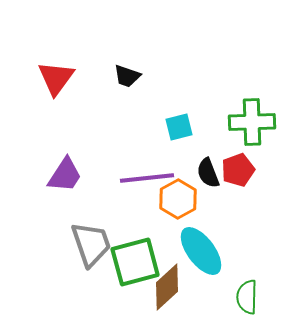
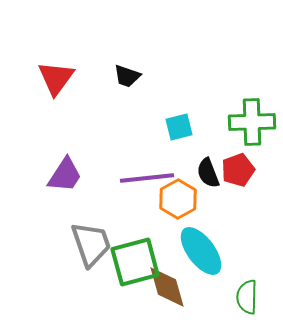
brown diamond: rotated 63 degrees counterclockwise
